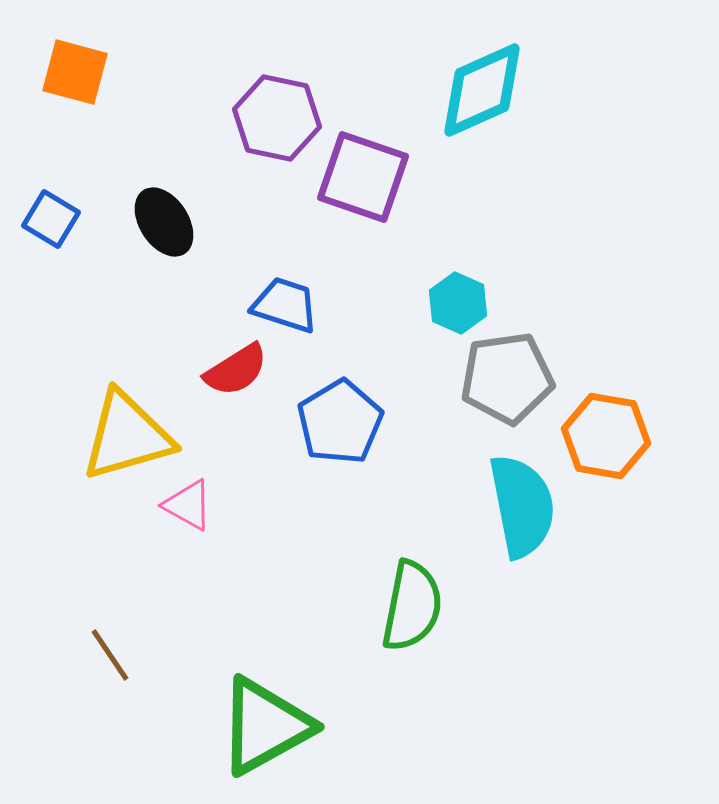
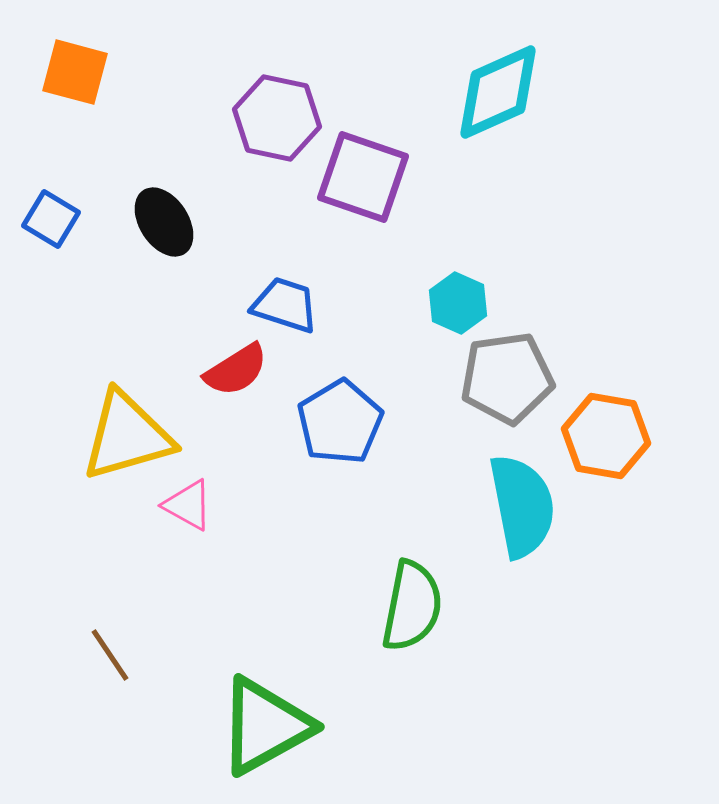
cyan diamond: moved 16 px right, 2 px down
